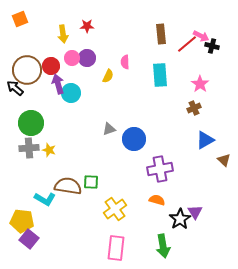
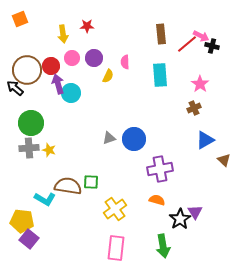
purple circle: moved 7 px right
gray triangle: moved 9 px down
